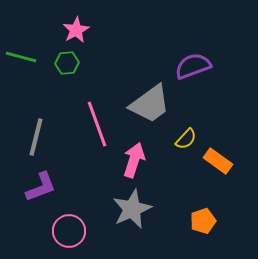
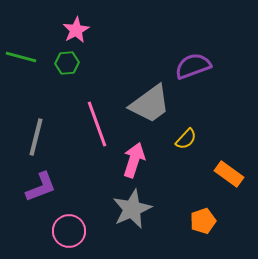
orange rectangle: moved 11 px right, 13 px down
